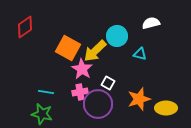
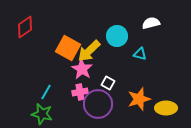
yellow arrow: moved 6 px left
cyan line: rotated 70 degrees counterclockwise
